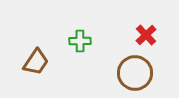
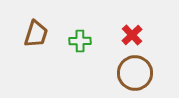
red cross: moved 14 px left
brown trapezoid: moved 28 px up; rotated 16 degrees counterclockwise
